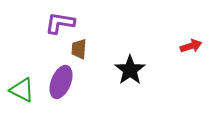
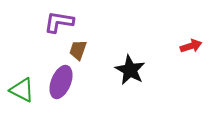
purple L-shape: moved 1 px left, 1 px up
brown trapezoid: moved 1 px left, 1 px down; rotated 15 degrees clockwise
black star: rotated 8 degrees counterclockwise
